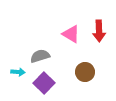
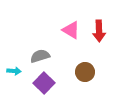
pink triangle: moved 4 px up
cyan arrow: moved 4 px left, 1 px up
